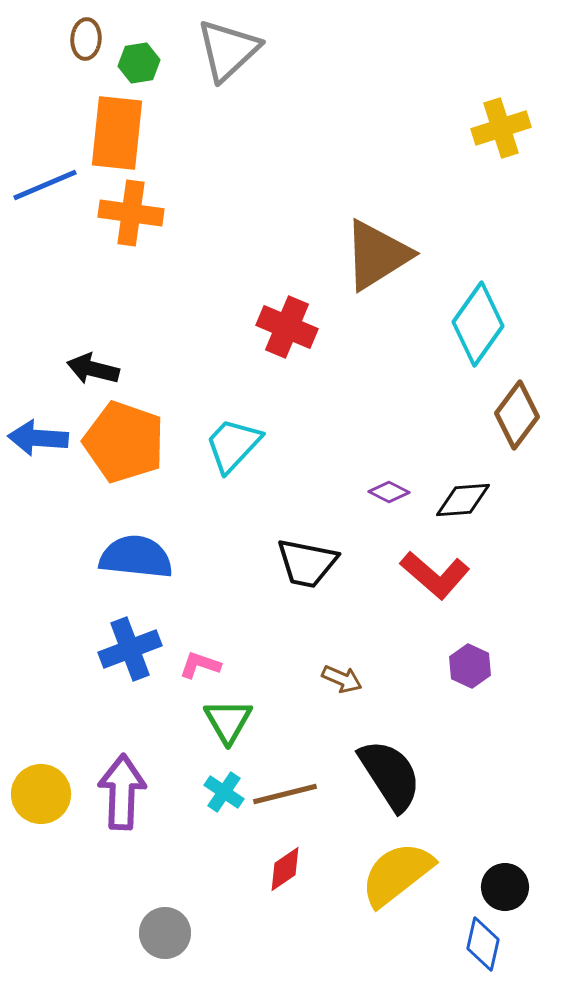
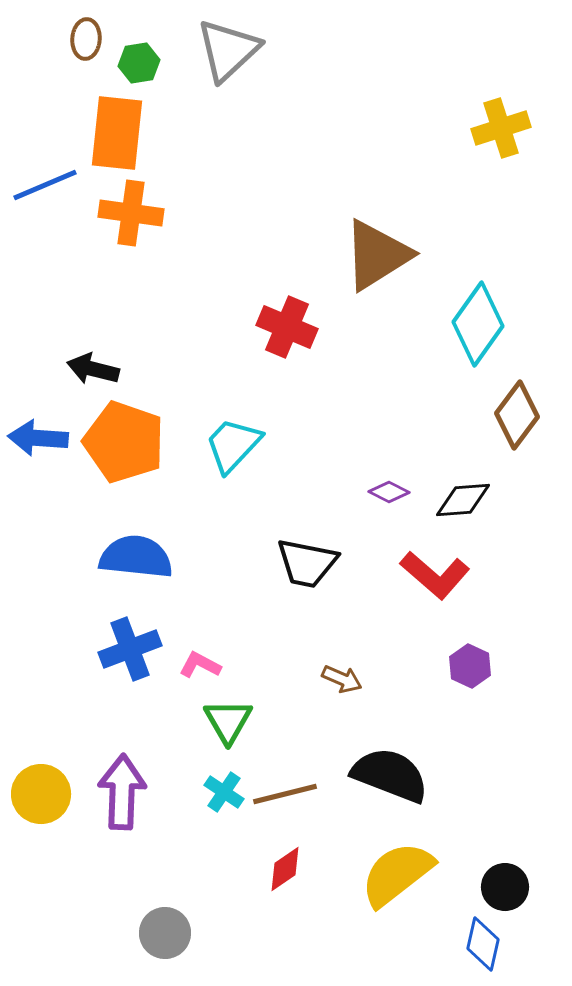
pink L-shape: rotated 9 degrees clockwise
black semicircle: rotated 36 degrees counterclockwise
